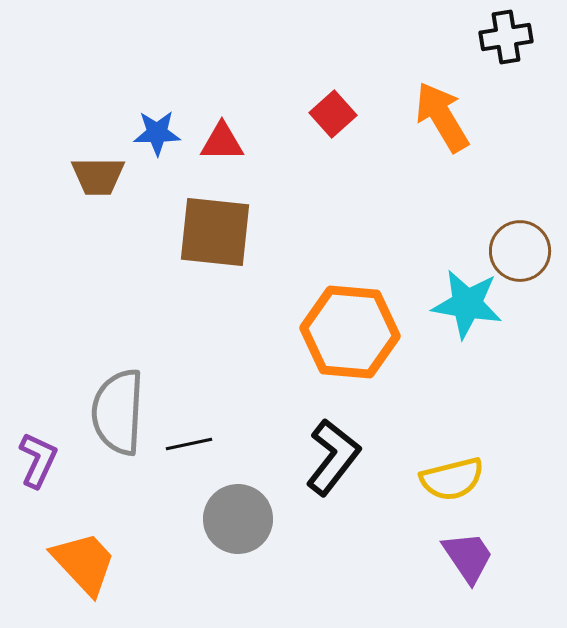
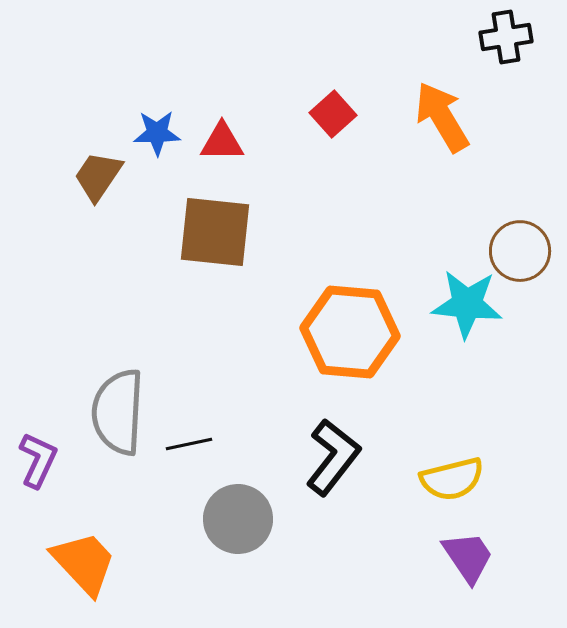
brown trapezoid: rotated 124 degrees clockwise
cyan star: rotated 4 degrees counterclockwise
